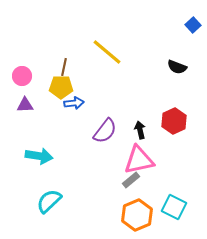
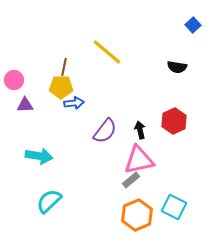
black semicircle: rotated 12 degrees counterclockwise
pink circle: moved 8 px left, 4 px down
